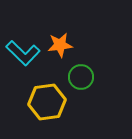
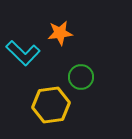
orange star: moved 12 px up
yellow hexagon: moved 4 px right, 3 px down
